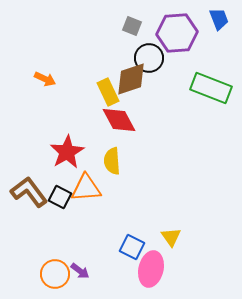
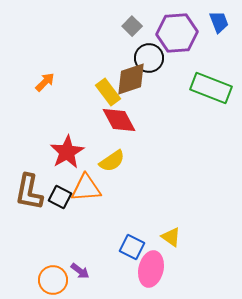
blue trapezoid: moved 3 px down
gray square: rotated 24 degrees clockwise
orange arrow: moved 3 px down; rotated 70 degrees counterclockwise
yellow rectangle: rotated 12 degrees counterclockwise
yellow semicircle: rotated 120 degrees counterclockwise
brown L-shape: rotated 132 degrees counterclockwise
yellow triangle: rotated 20 degrees counterclockwise
orange circle: moved 2 px left, 6 px down
